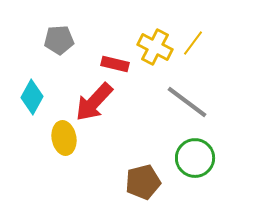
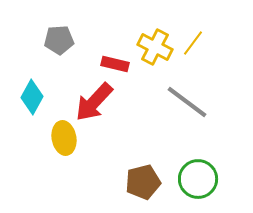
green circle: moved 3 px right, 21 px down
